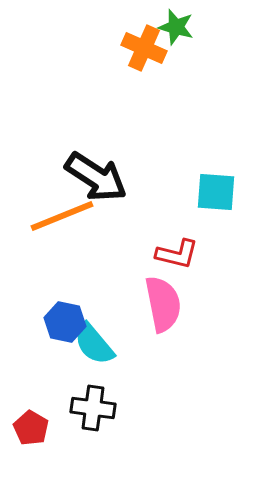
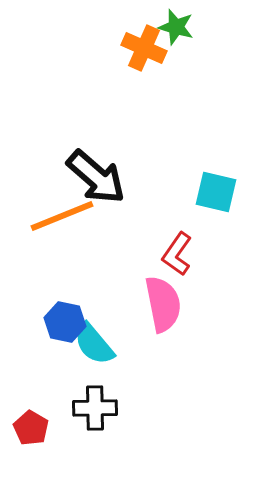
black arrow: rotated 8 degrees clockwise
cyan square: rotated 9 degrees clockwise
red L-shape: rotated 111 degrees clockwise
black cross: moved 2 px right; rotated 9 degrees counterclockwise
